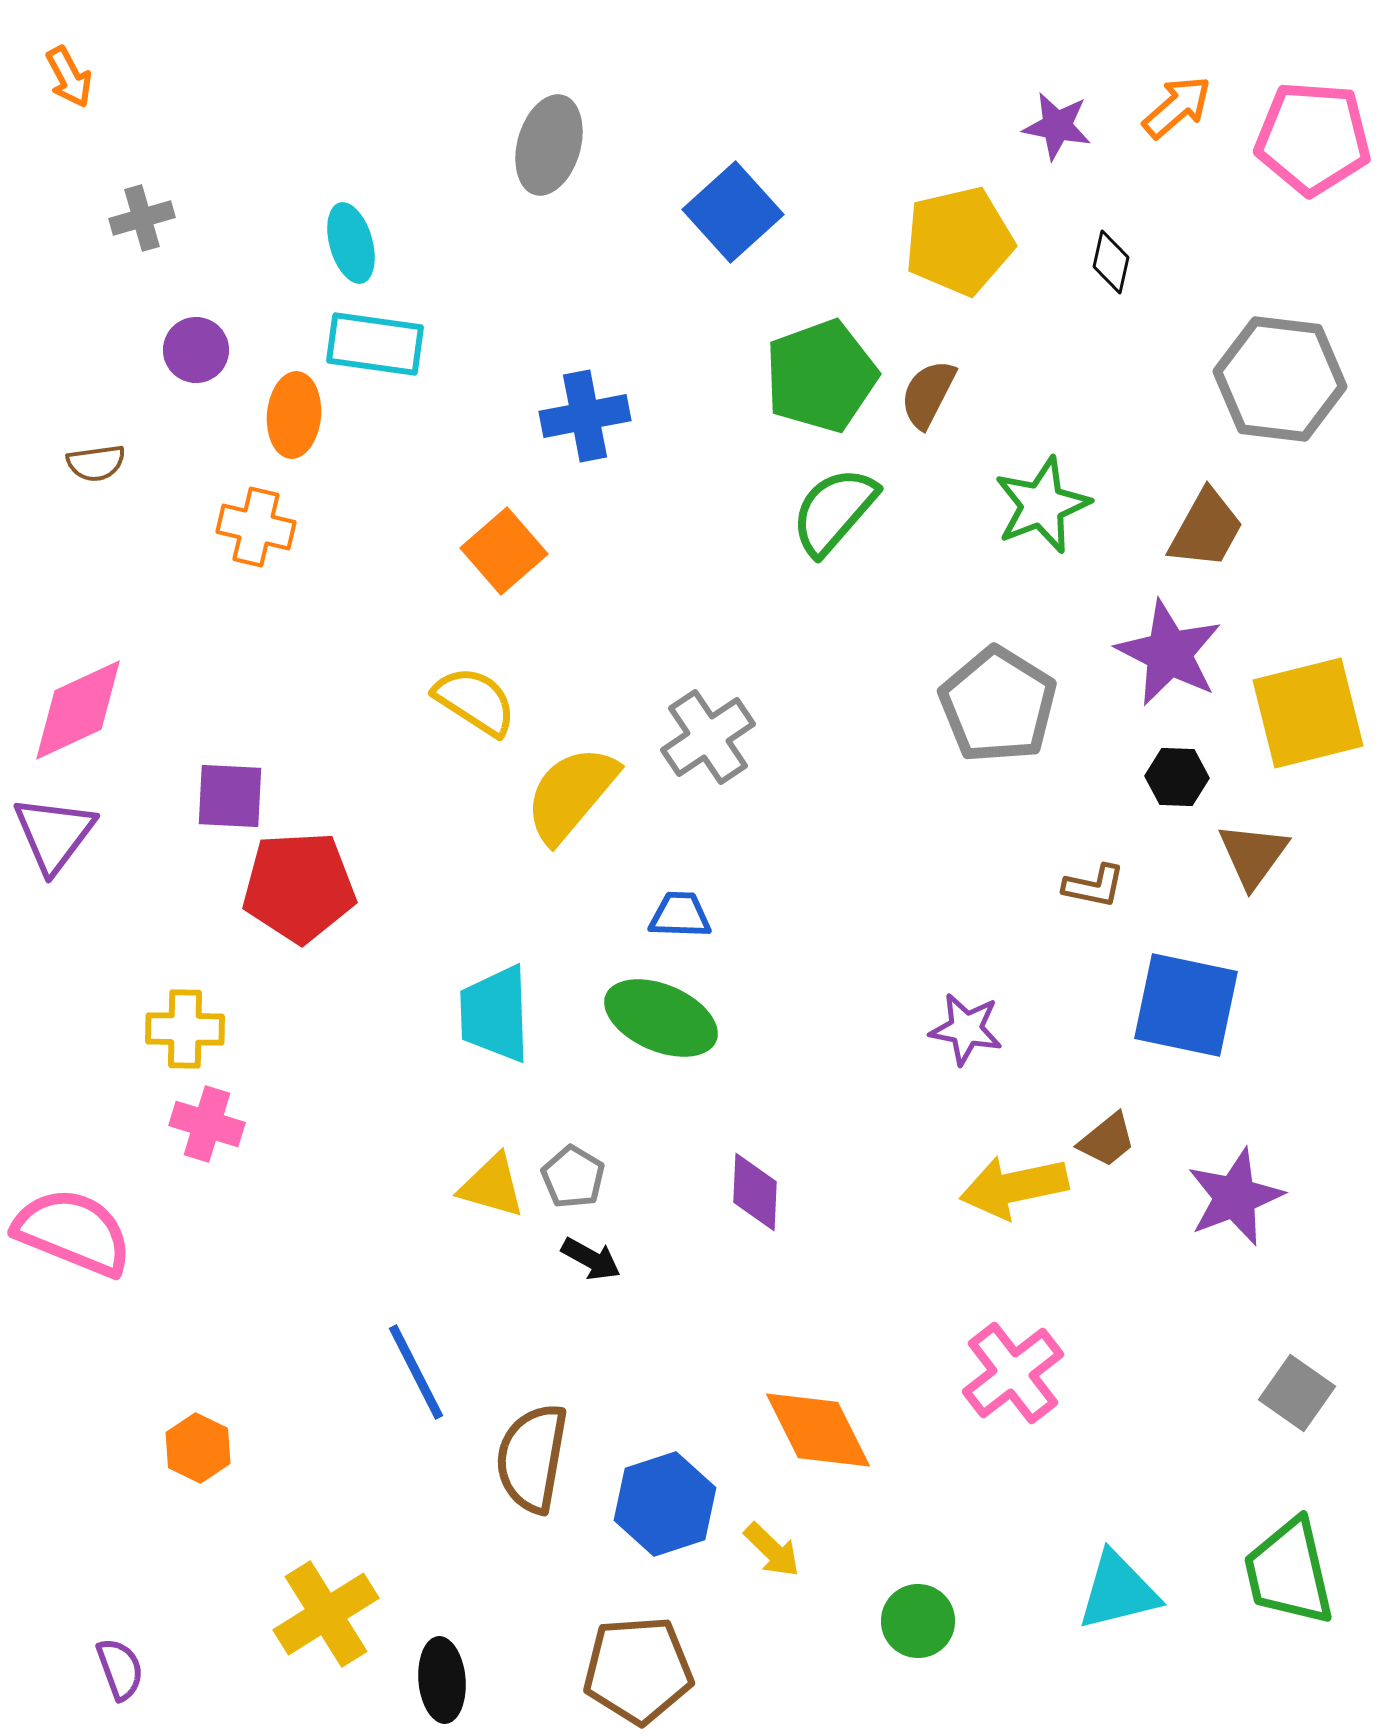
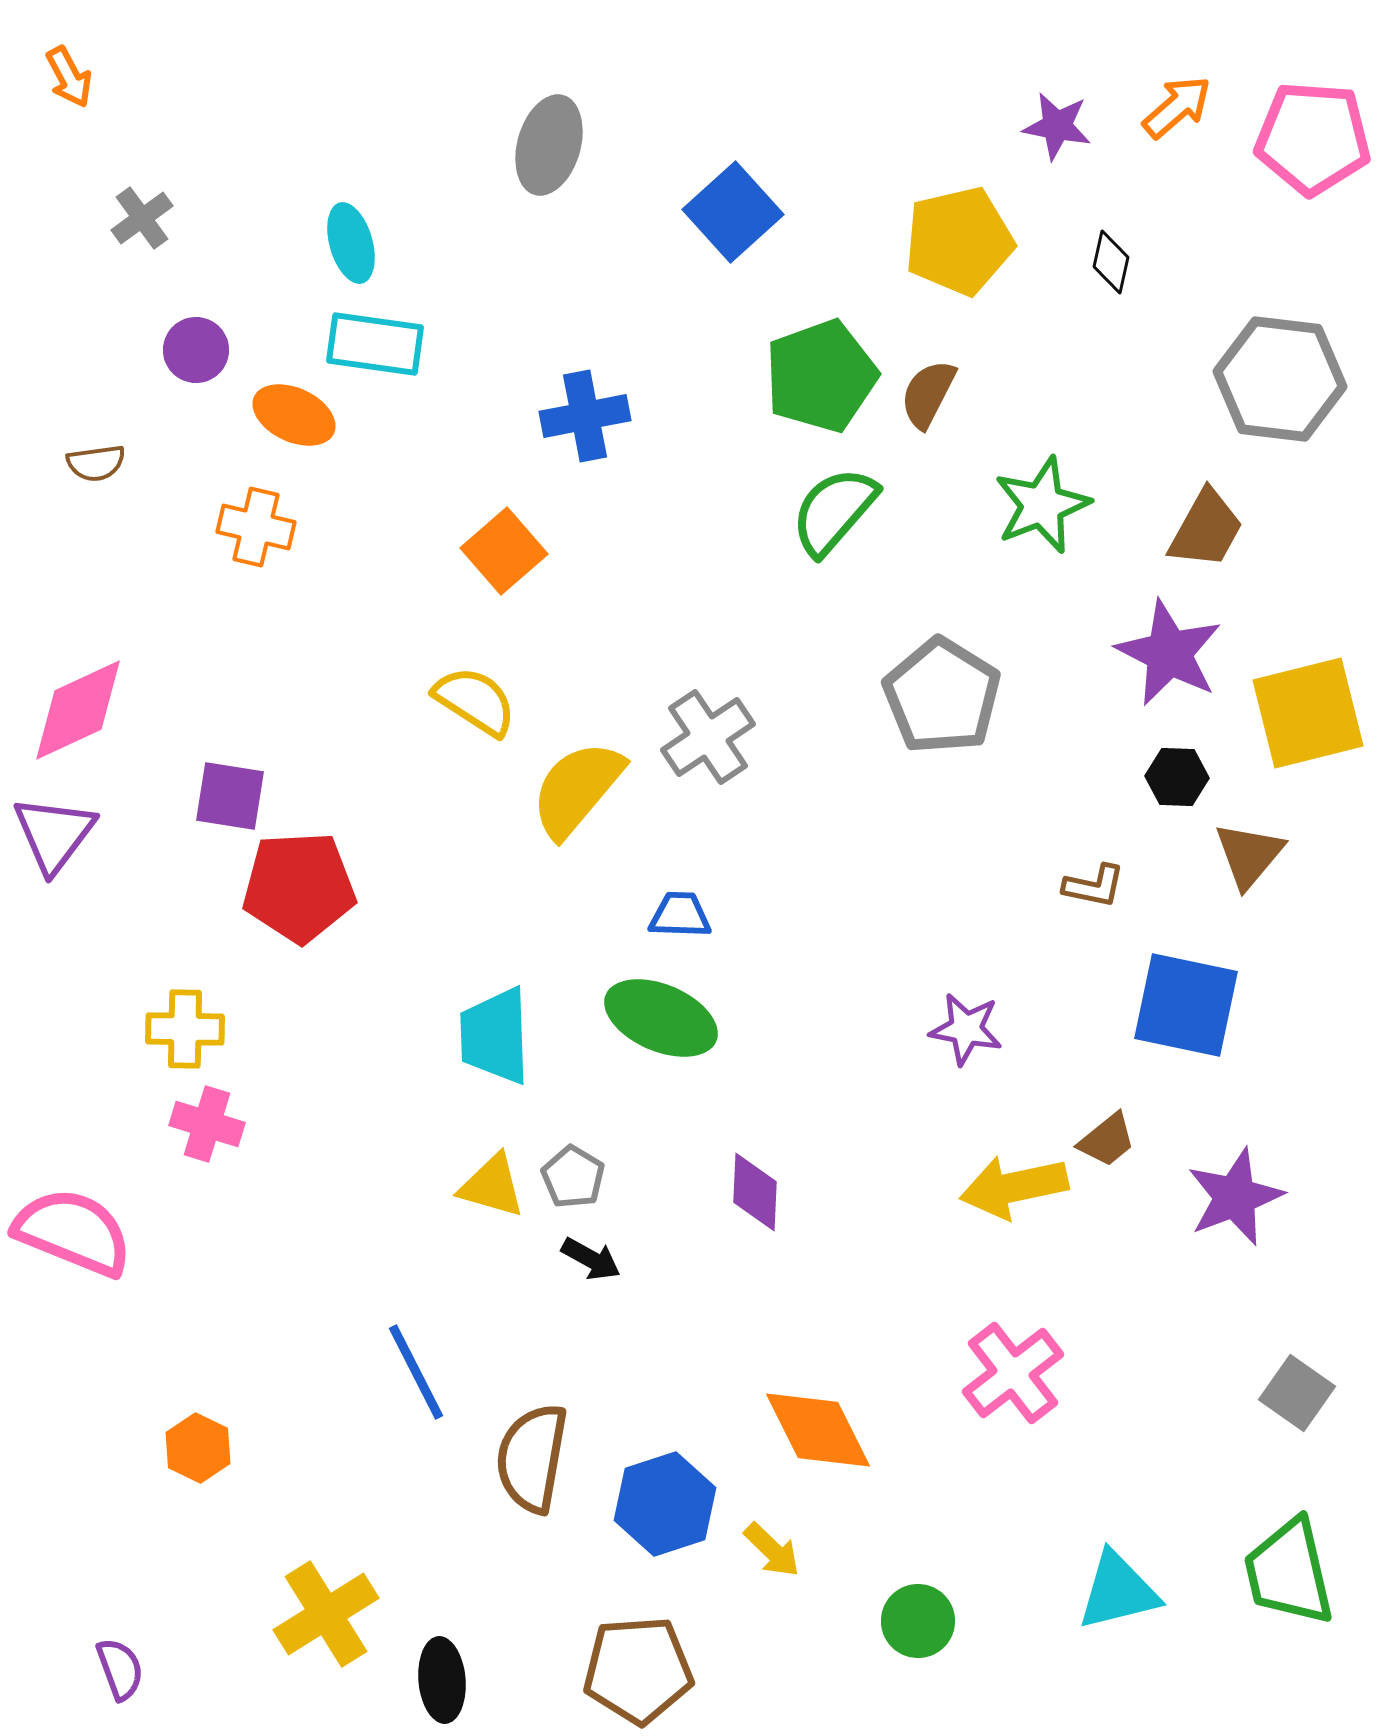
gray cross at (142, 218): rotated 20 degrees counterclockwise
orange ellipse at (294, 415): rotated 70 degrees counterclockwise
gray pentagon at (998, 705): moved 56 px left, 9 px up
yellow semicircle at (571, 794): moved 6 px right, 5 px up
purple square at (230, 796): rotated 6 degrees clockwise
brown triangle at (1253, 855): moved 4 px left; rotated 4 degrees clockwise
cyan trapezoid at (495, 1014): moved 22 px down
